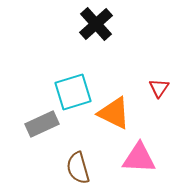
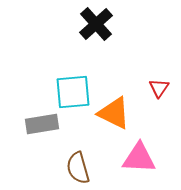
cyan square: rotated 12 degrees clockwise
gray rectangle: rotated 16 degrees clockwise
